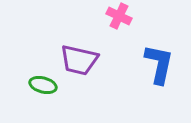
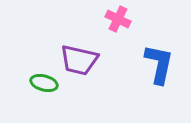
pink cross: moved 1 px left, 3 px down
green ellipse: moved 1 px right, 2 px up
